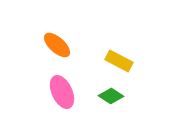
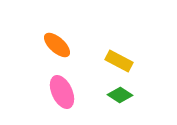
green diamond: moved 9 px right, 1 px up
